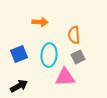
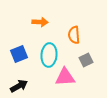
gray square: moved 8 px right, 3 px down
